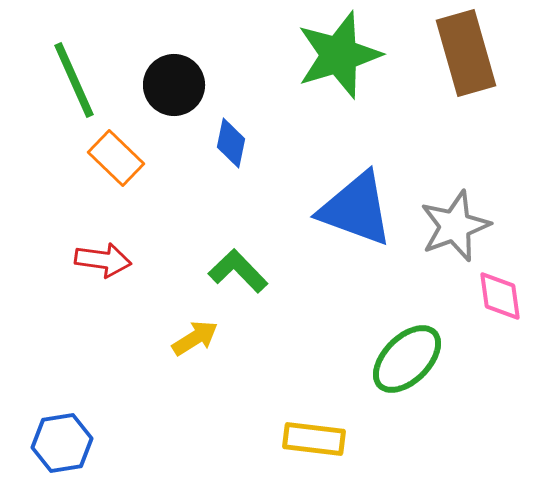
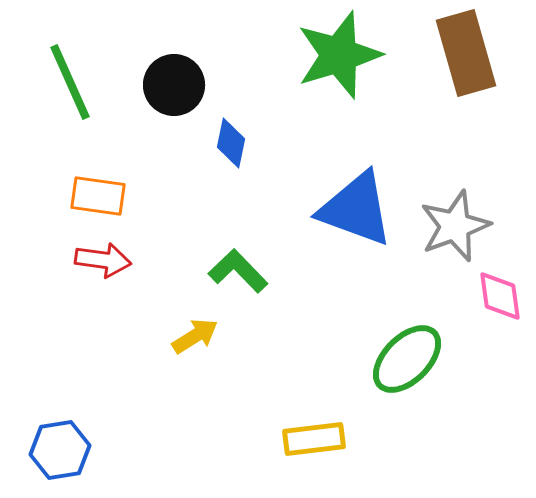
green line: moved 4 px left, 2 px down
orange rectangle: moved 18 px left, 38 px down; rotated 36 degrees counterclockwise
yellow arrow: moved 2 px up
yellow rectangle: rotated 14 degrees counterclockwise
blue hexagon: moved 2 px left, 7 px down
